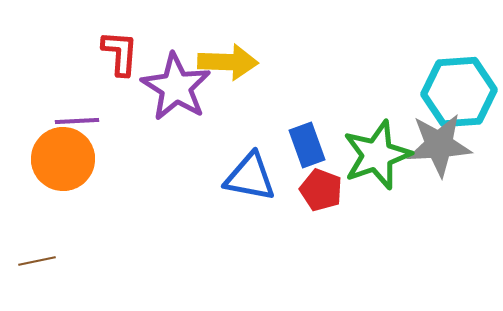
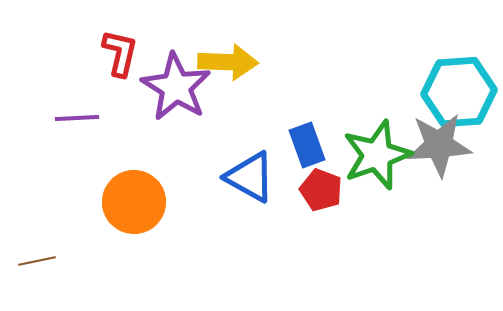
red L-shape: rotated 9 degrees clockwise
purple line: moved 3 px up
orange circle: moved 71 px right, 43 px down
blue triangle: rotated 18 degrees clockwise
